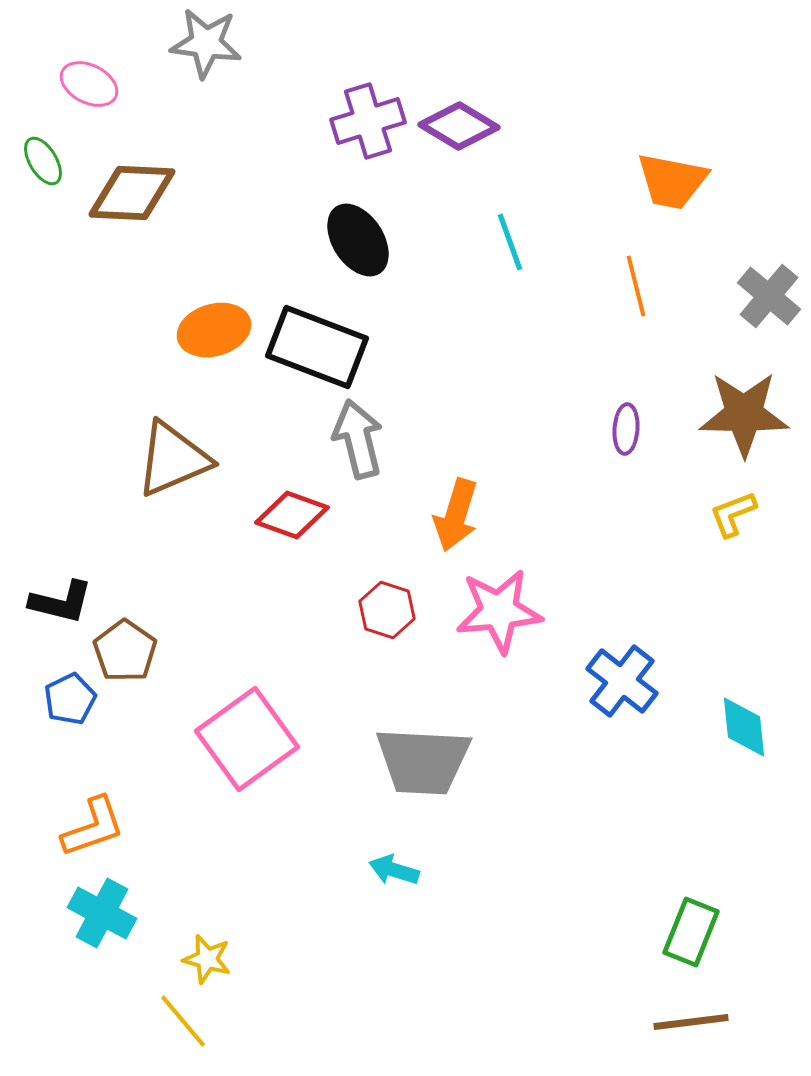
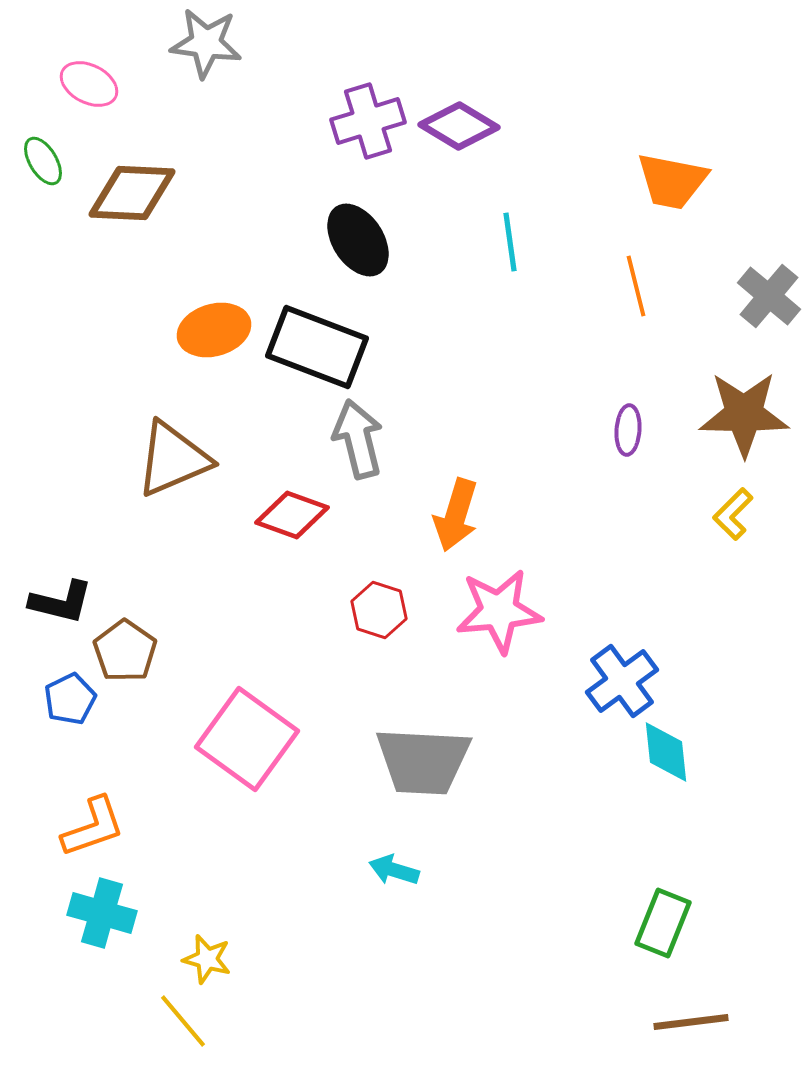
cyan line: rotated 12 degrees clockwise
purple ellipse: moved 2 px right, 1 px down
yellow L-shape: rotated 24 degrees counterclockwise
red hexagon: moved 8 px left
blue cross: rotated 16 degrees clockwise
cyan diamond: moved 78 px left, 25 px down
pink square: rotated 18 degrees counterclockwise
cyan cross: rotated 12 degrees counterclockwise
green rectangle: moved 28 px left, 9 px up
